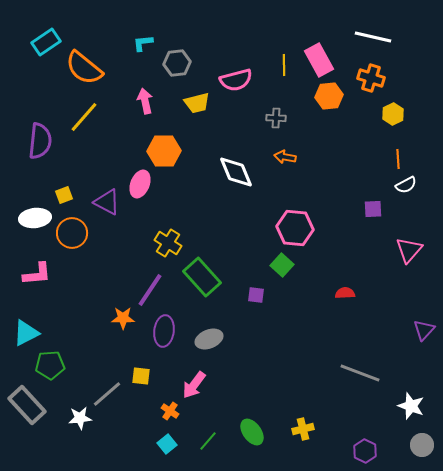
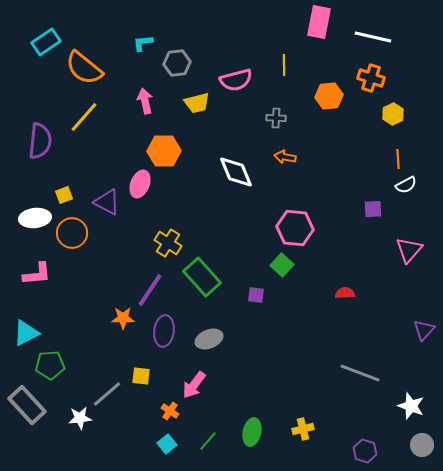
pink rectangle at (319, 60): moved 38 px up; rotated 40 degrees clockwise
green ellipse at (252, 432): rotated 48 degrees clockwise
purple hexagon at (365, 451): rotated 10 degrees counterclockwise
